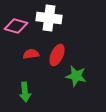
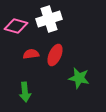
white cross: moved 1 px down; rotated 25 degrees counterclockwise
red ellipse: moved 2 px left
green star: moved 3 px right, 2 px down
